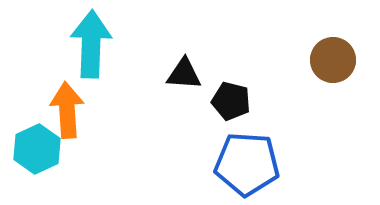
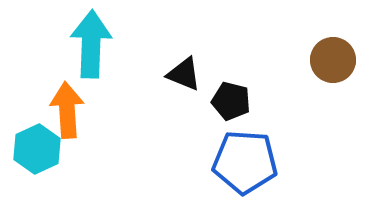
black triangle: rotated 18 degrees clockwise
blue pentagon: moved 2 px left, 2 px up
